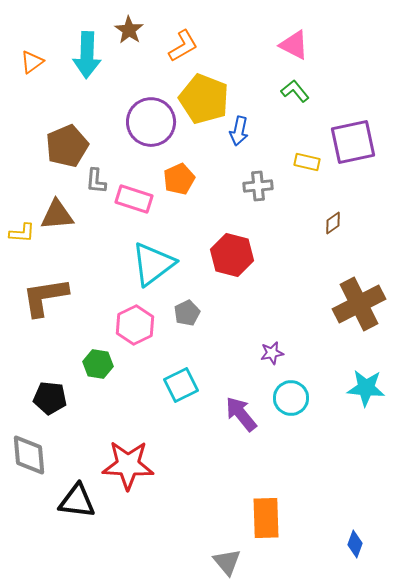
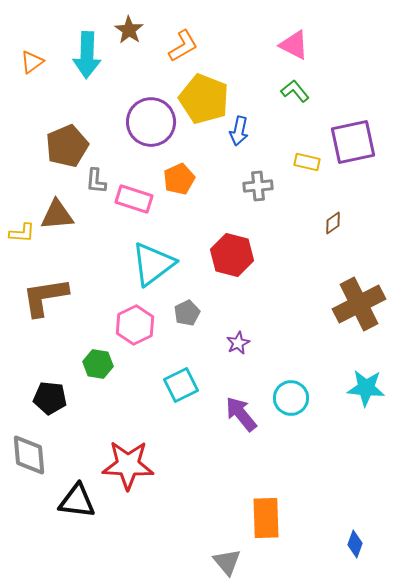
purple star: moved 34 px left, 10 px up; rotated 15 degrees counterclockwise
